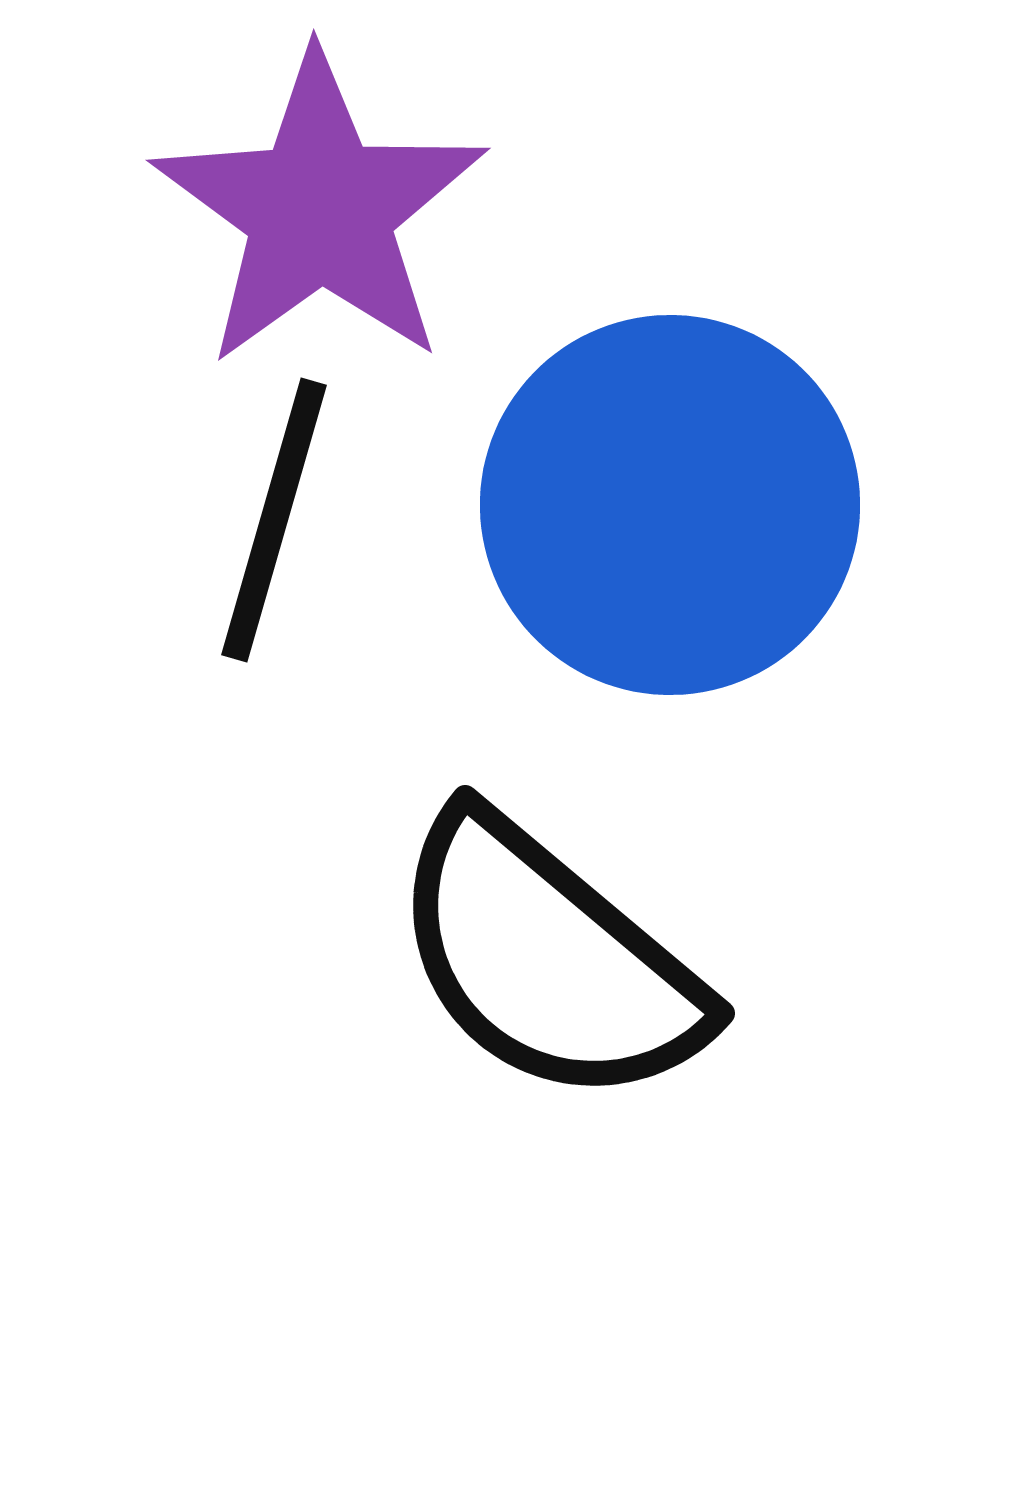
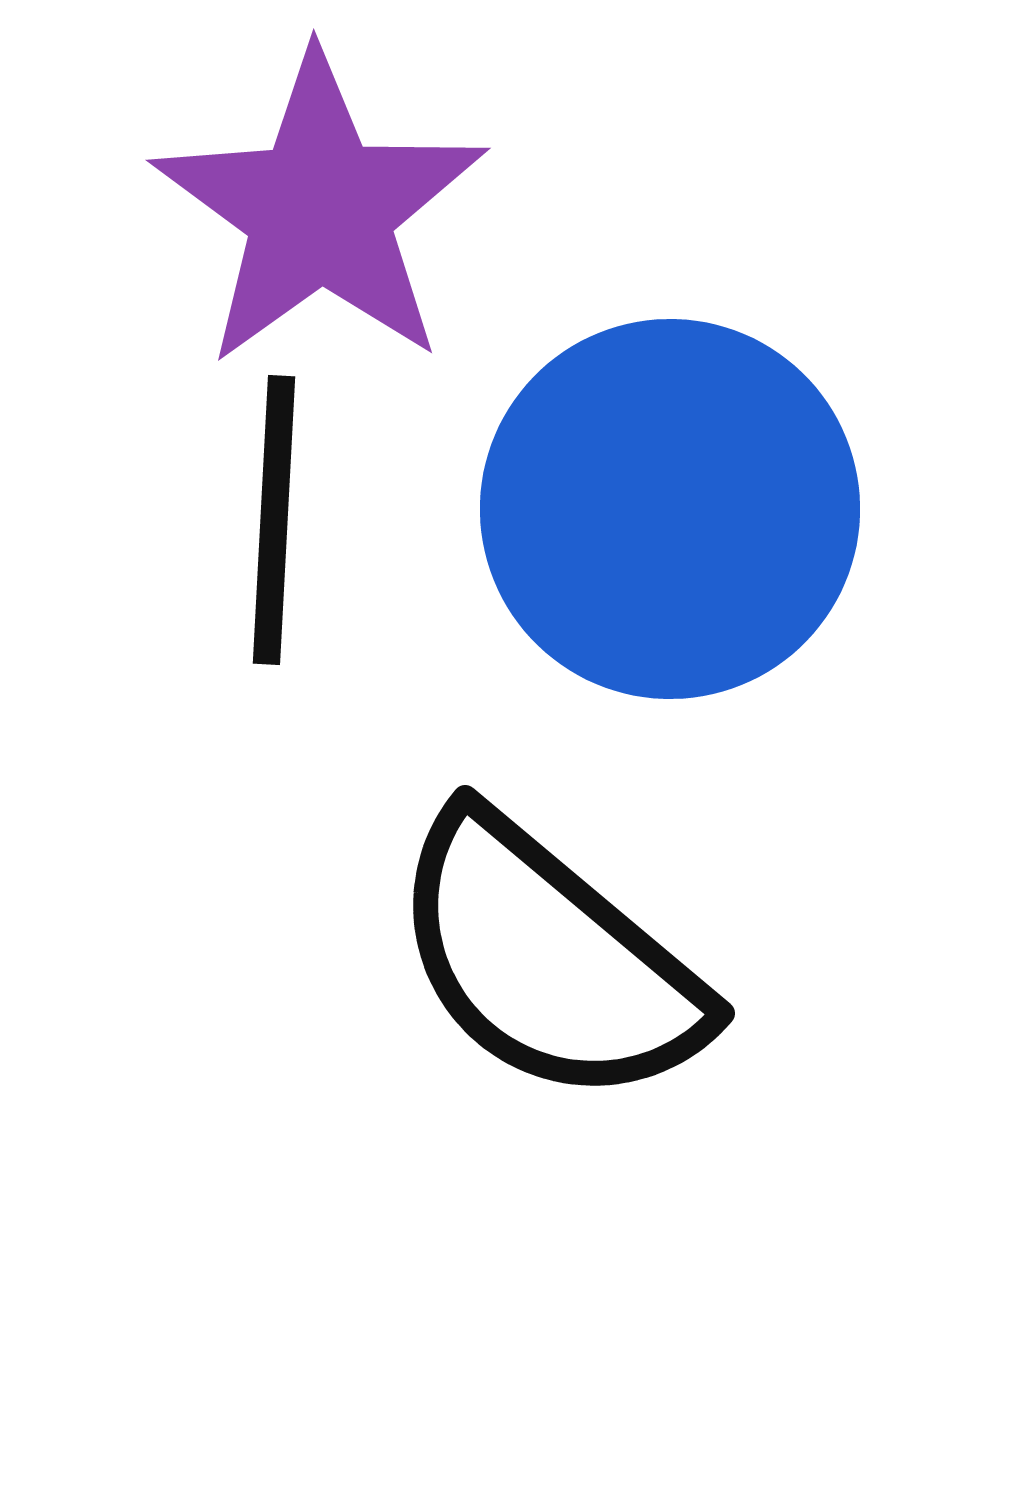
blue circle: moved 4 px down
black line: rotated 13 degrees counterclockwise
